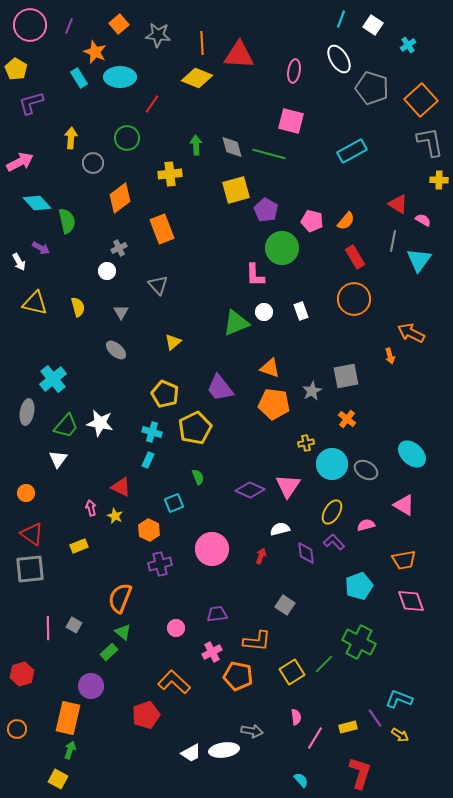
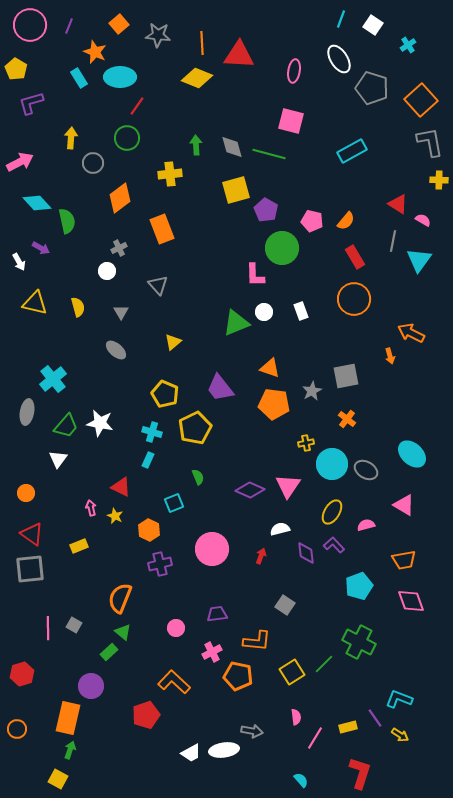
red line at (152, 104): moved 15 px left, 2 px down
purple L-shape at (334, 542): moved 3 px down
